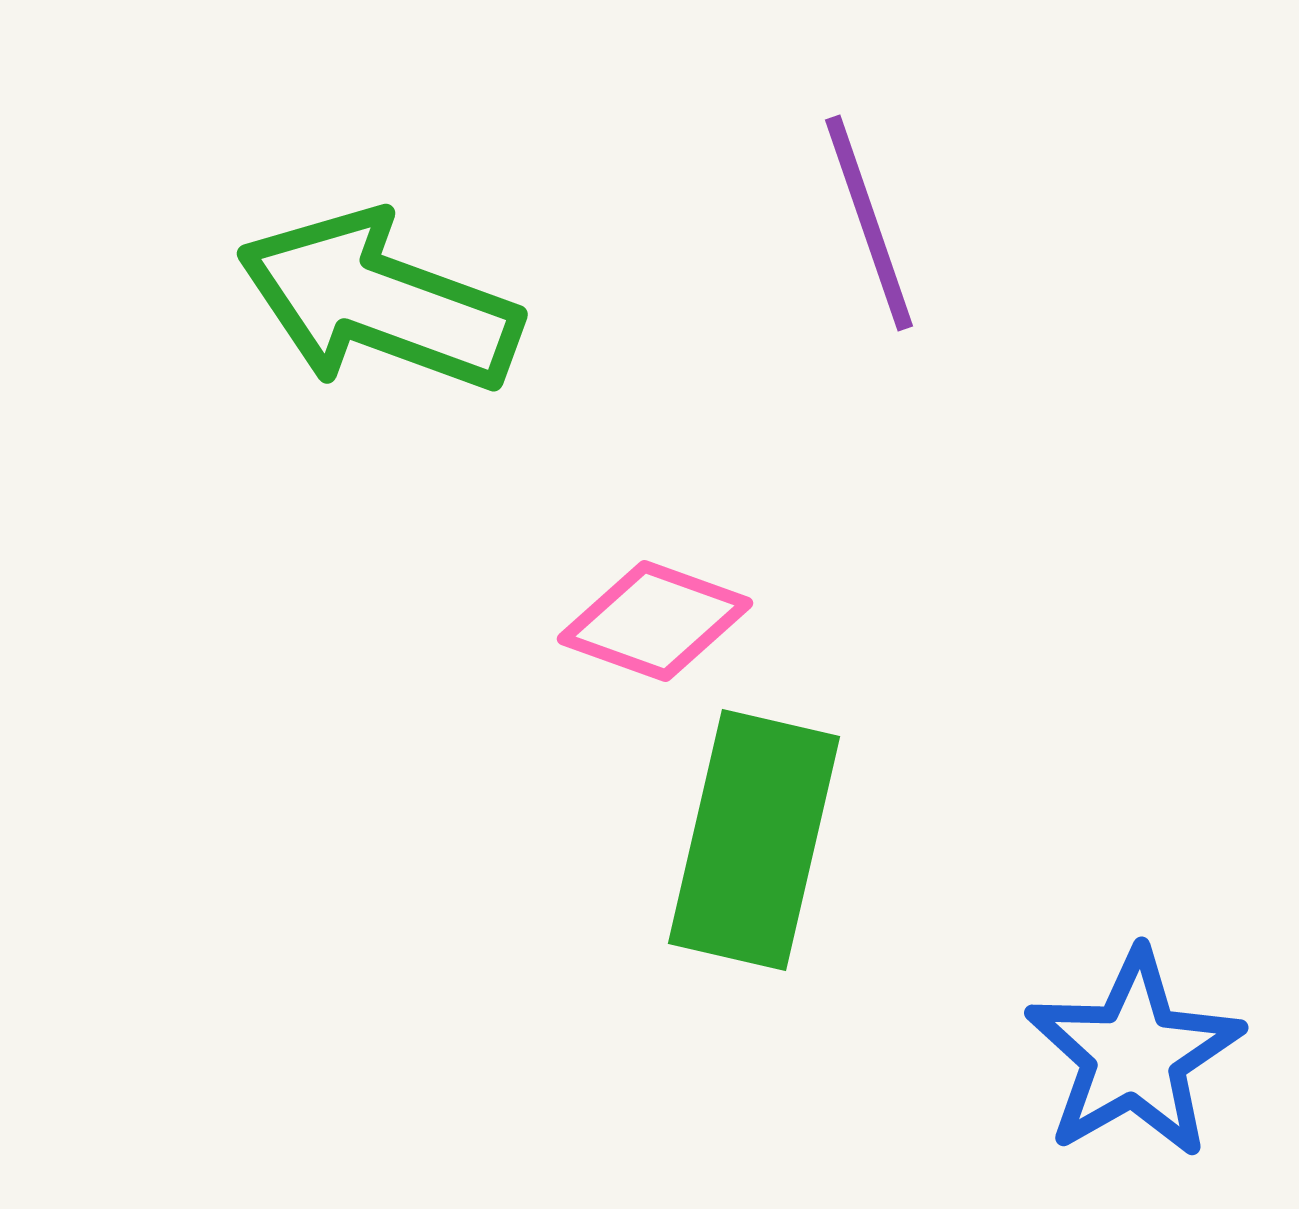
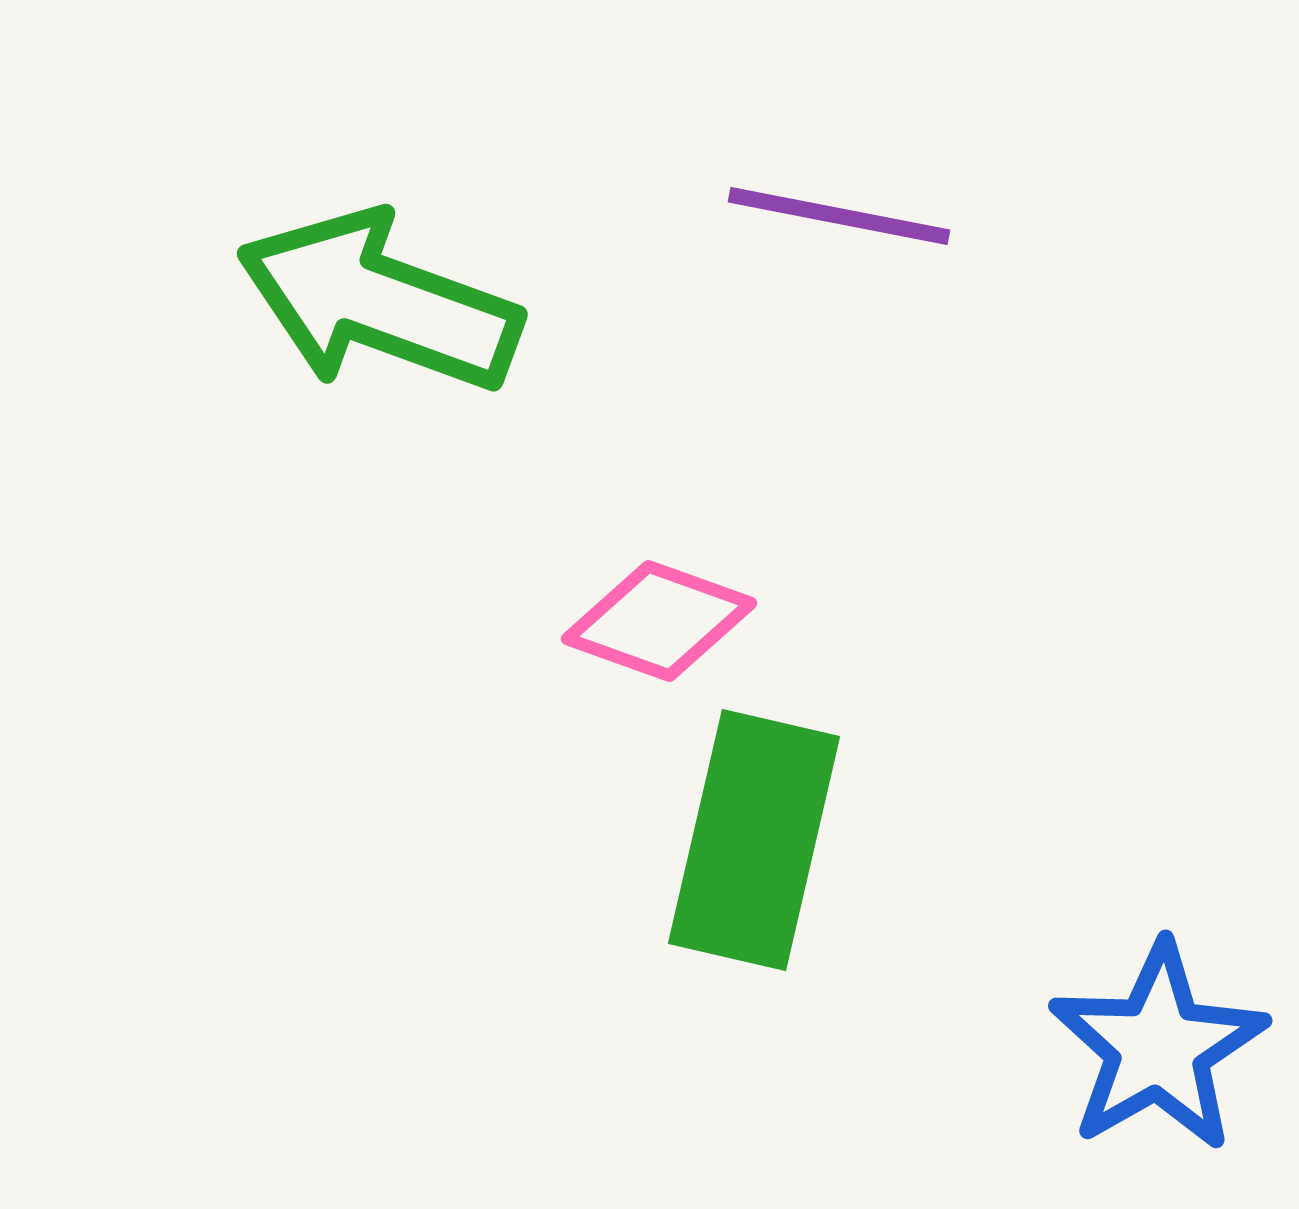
purple line: moved 30 px left, 7 px up; rotated 60 degrees counterclockwise
pink diamond: moved 4 px right
blue star: moved 24 px right, 7 px up
